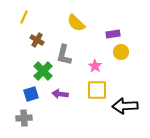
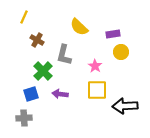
yellow semicircle: moved 3 px right, 4 px down
